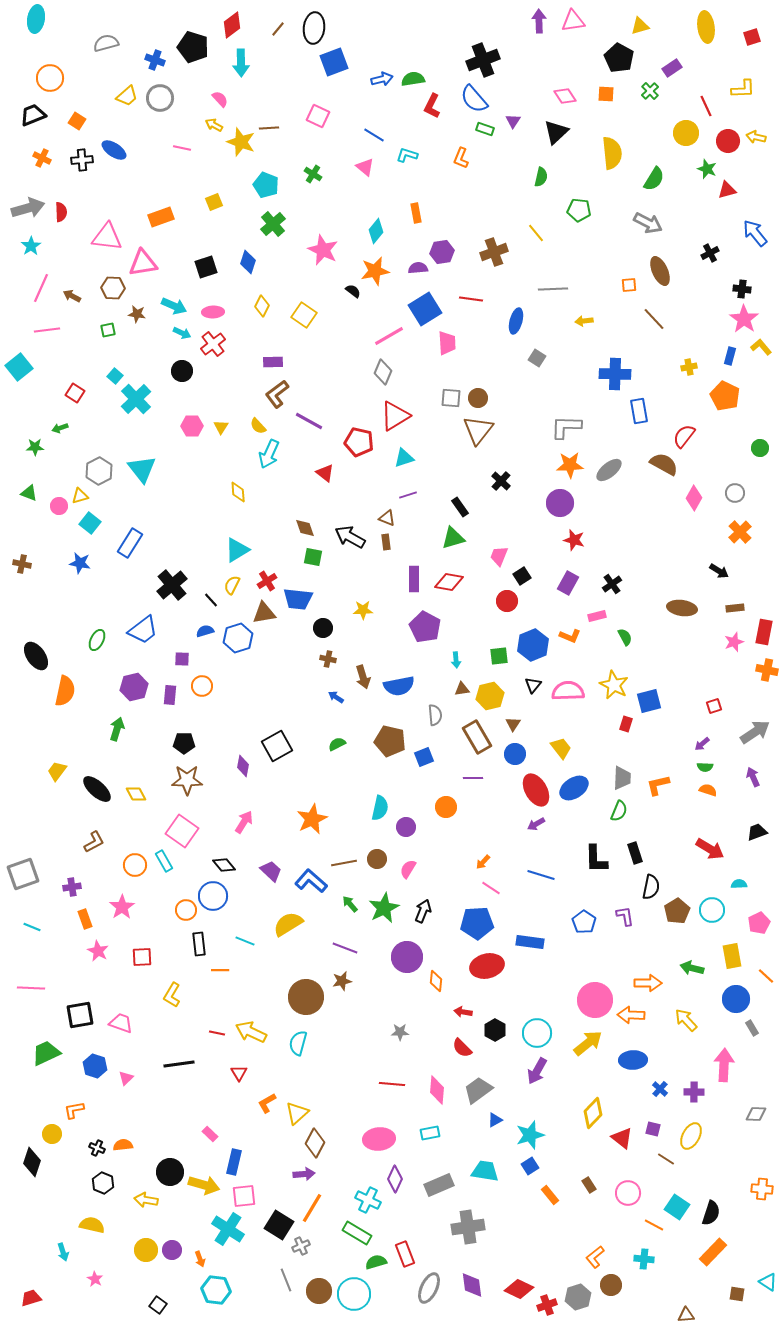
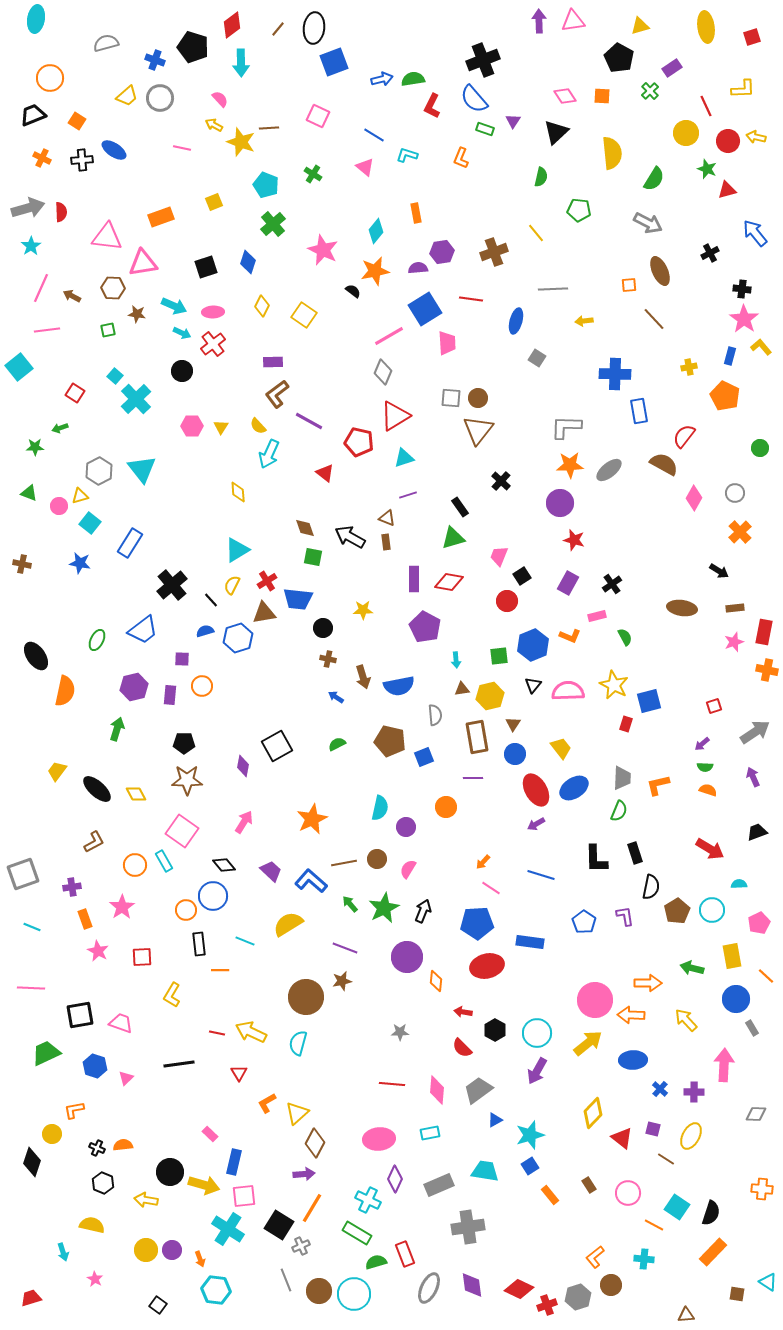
orange square at (606, 94): moved 4 px left, 2 px down
brown rectangle at (477, 737): rotated 20 degrees clockwise
